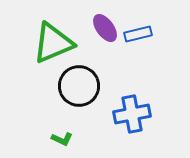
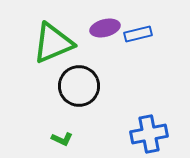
purple ellipse: rotated 68 degrees counterclockwise
blue cross: moved 17 px right, 20 px down
